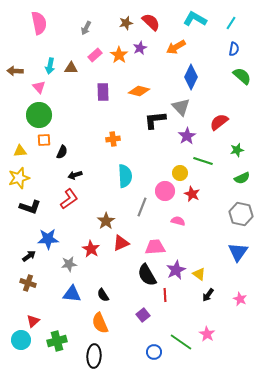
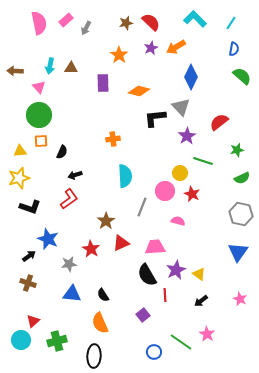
cyan L-shape at (195, 19): rotated 15 degrees clockwise
purple star at (140, 48): moved 11 px right
pink rectangle at (95, 55): moved 29 px left, 35 px up
purple rectangle at (103, 92): moved 9 px up
black L-shape at (155, 120): moved 2 px up
orange square at (44, 140): moved 3 px left, 1 px down
blue star at (48, 239): rotated 25 degrees clockwise
black arrow at (208, 295): moved 7 px left, 6 px down; rotated 16 degrees clockwise
